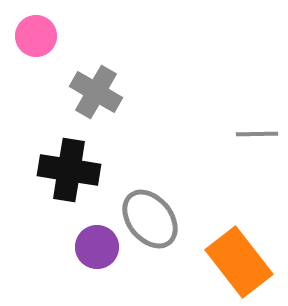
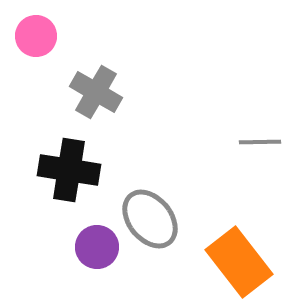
gray line: moved 3 px right, 8 px down
